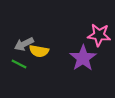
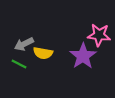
yellow semicircle: moved 4 px right, 2 px down
purple star: moved 2 px up
